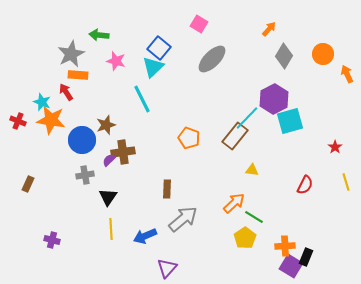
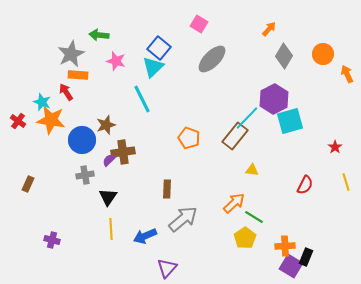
red cross at (18, 121): rotated 14 degrees clockwise
